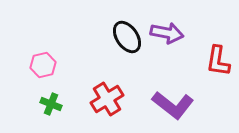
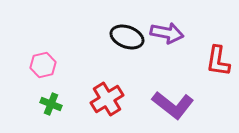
black ellipse: rotated 36 degrees counterclockwise
